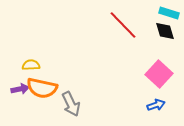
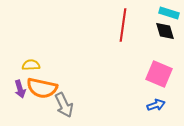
red line: rotated 52 degrees clockwise
pink square: rotated 20 degrees counterclockwise
purple arrow: rotated 84 degrees clockwise
gray arrow: moved 7 px left, 1 px down
